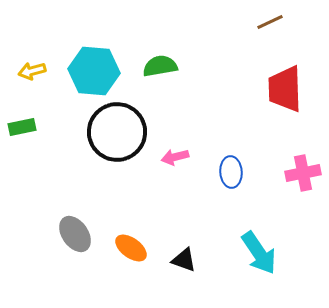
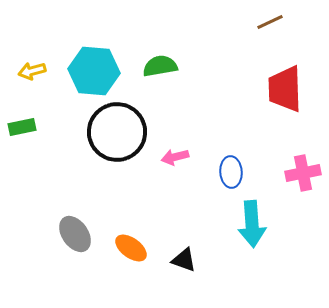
cyan arrow: moved 7 px left, 29 px up; rotated 30 degrees clockwise
